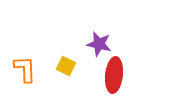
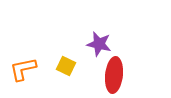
orange L-shape: moved 2 px left; rotated 100 degrees counterclockwise
